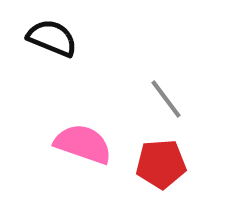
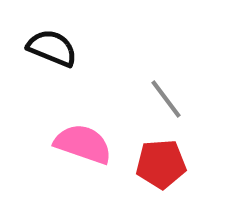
black semicircle: moved 10 px down
